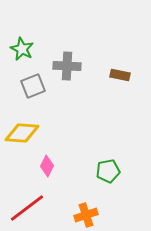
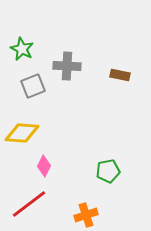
pink diamond: moved 3 px left
red line: moved 2 px right, 4 px up
